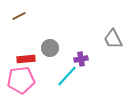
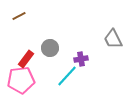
red rectangle: rotated 48 degrees counterclockwise
